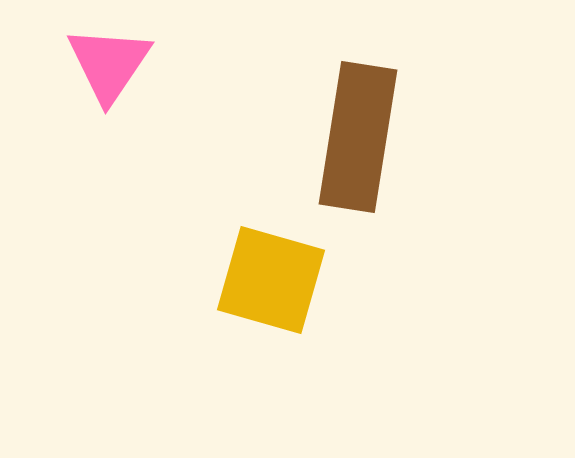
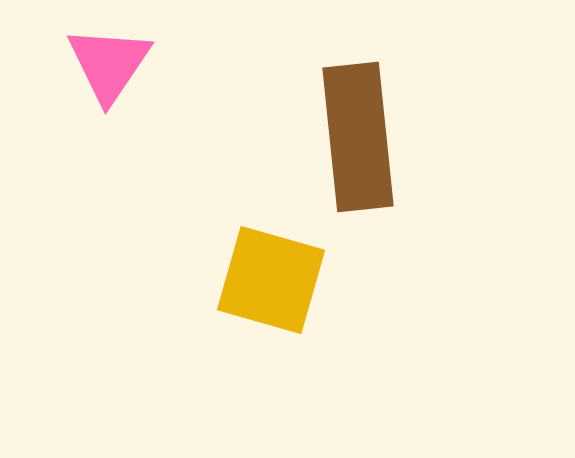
brown rectangle: rotated 15 degrees counterclockwise
